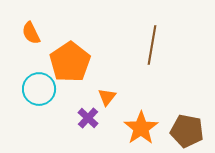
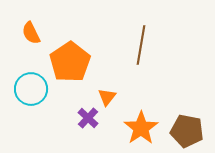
brown line: moved 11 px left
cyan circle: moved 8 px left
